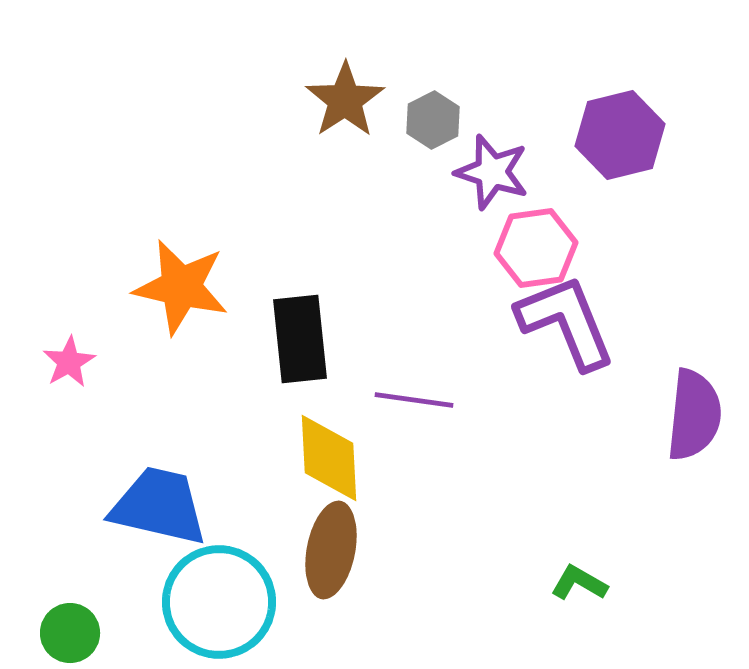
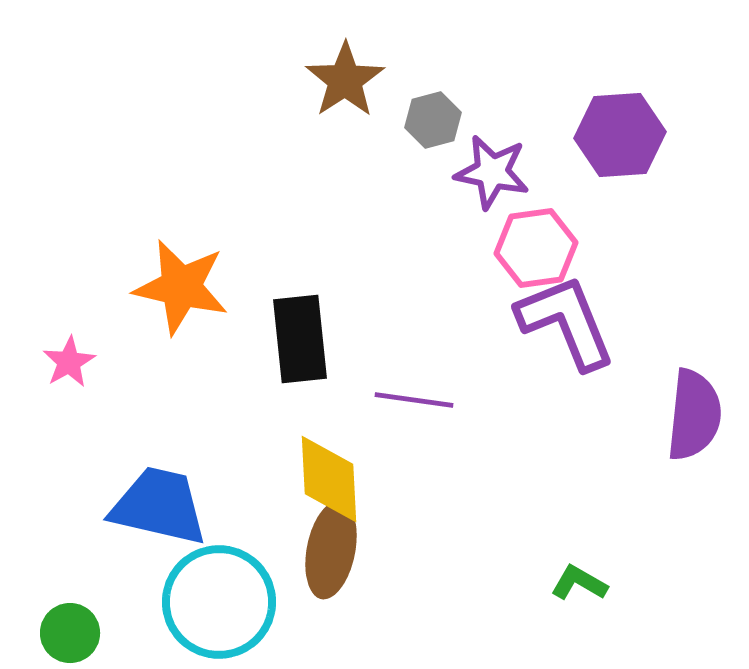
brown star: moved 20 px up
gray hexagon: rotated 12 degrees clockwise
purple hexagon: rotated 10 degrees clockwise
purple star: rotated 6 degrees counterclockwise
yellow diamond: moved 21 px down
